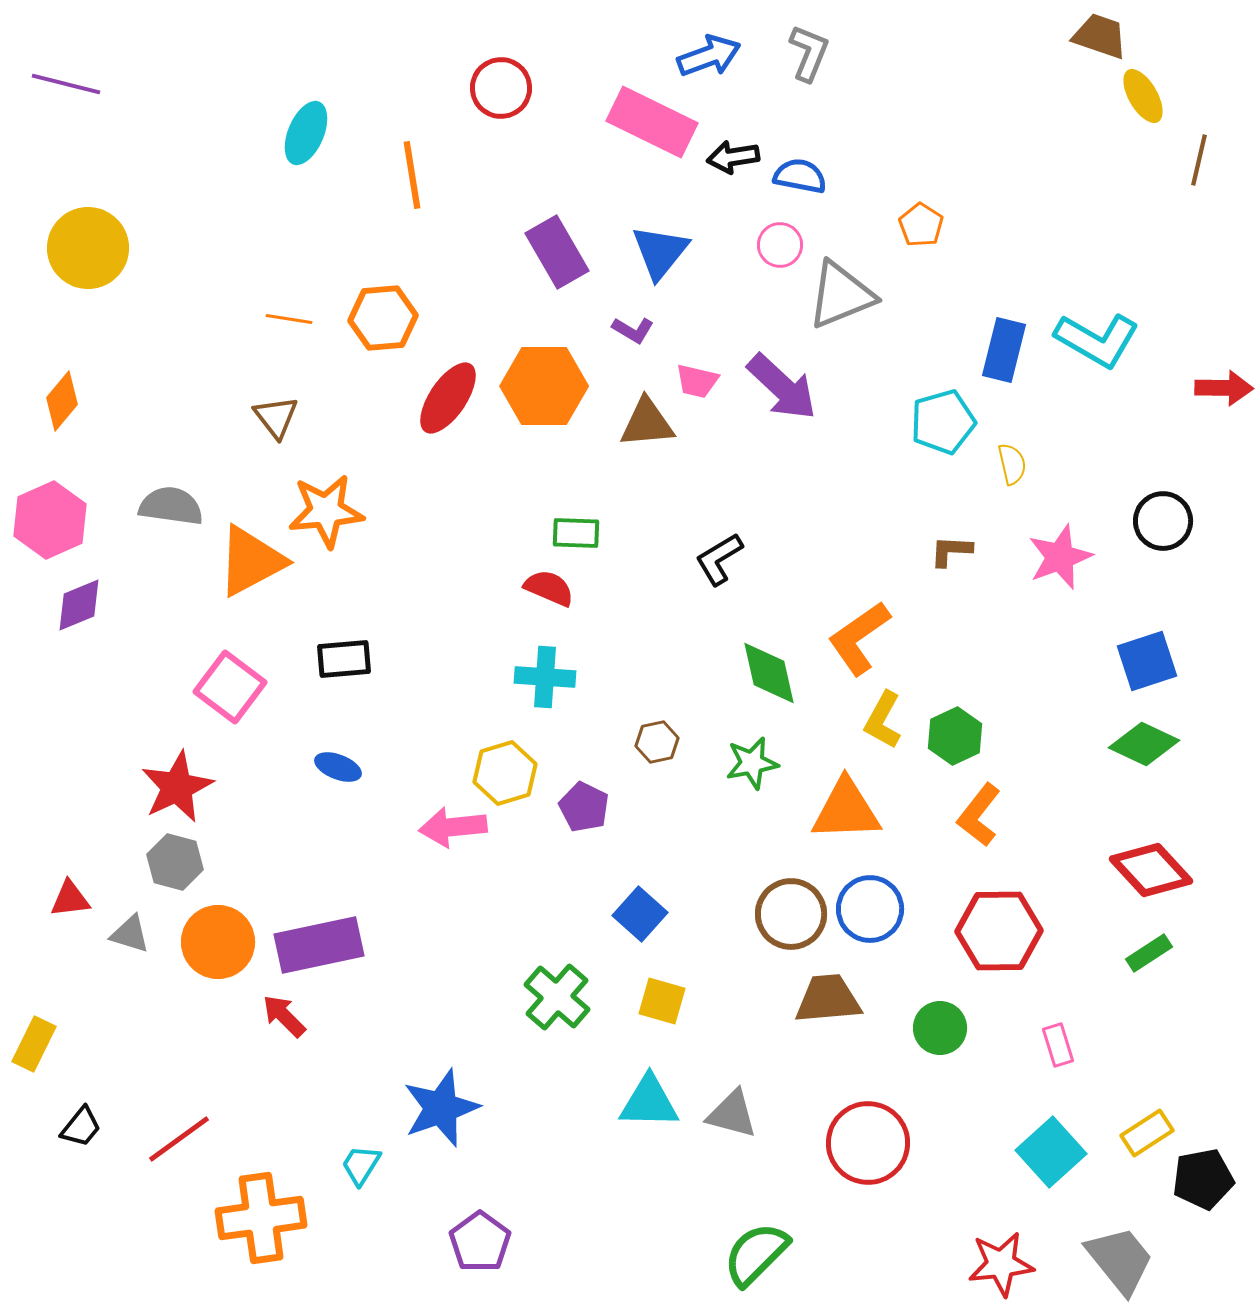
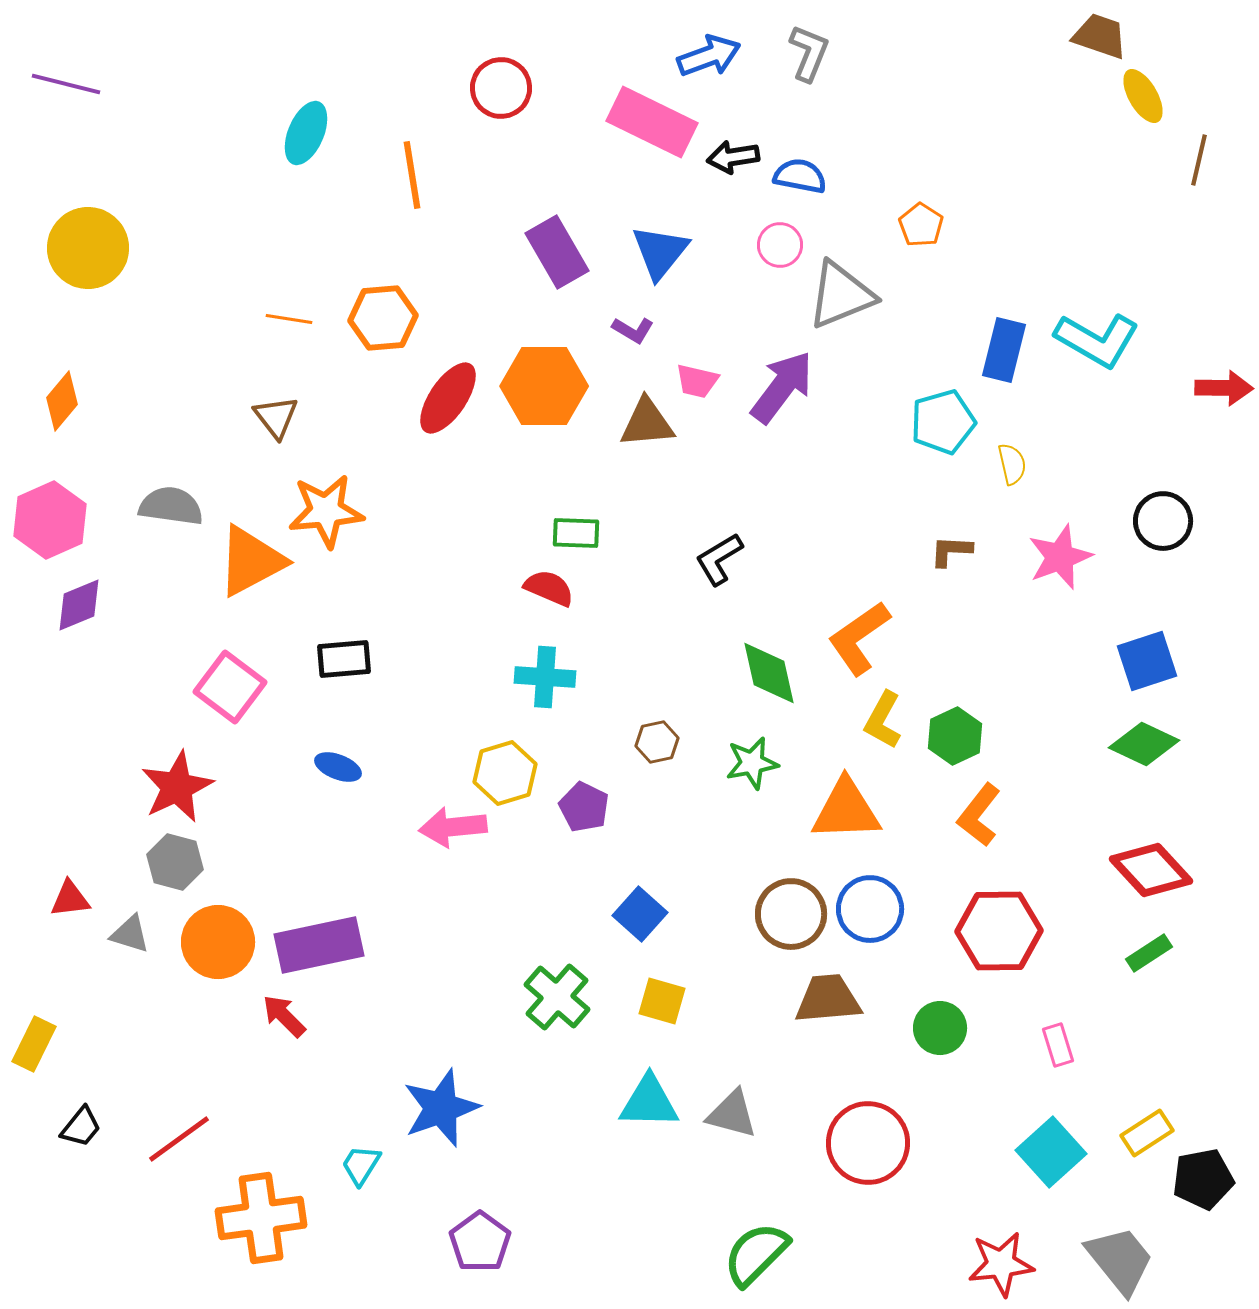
purple arrow at (782, 387): rotated 96 degrees counterclockwise
